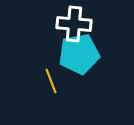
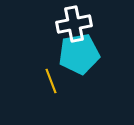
white cross: rotated 16 degrees counterclockwise
